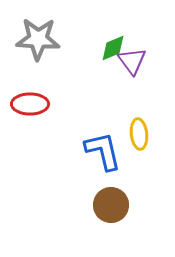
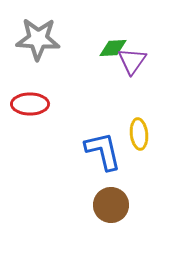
green diamond: rotated 20 degrees clockwise
purple triangle: rotated 12 degrees clockwise
